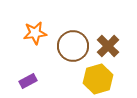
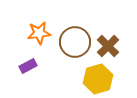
orange star: moved 4 px right
brown circle: moved 2 px right, 4 px up
purple rectangle: moved 15 px up
